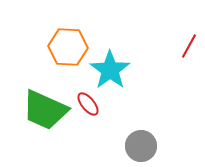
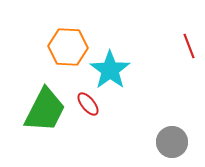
red line: rotated 50 degrees counterclockwise
green trapezoid: rotated 87 degrees counterclockwise
gray circle: moved 31 px right, 4 px up
